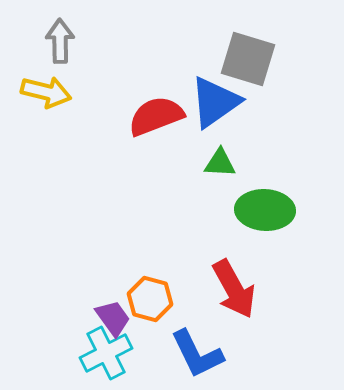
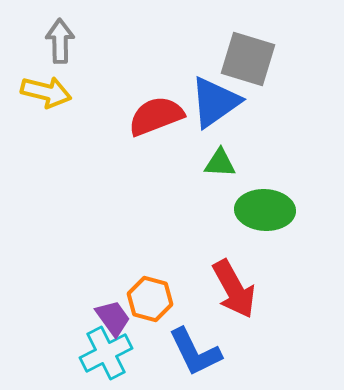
blue L-shape: moved 2 px left, 2 px up
